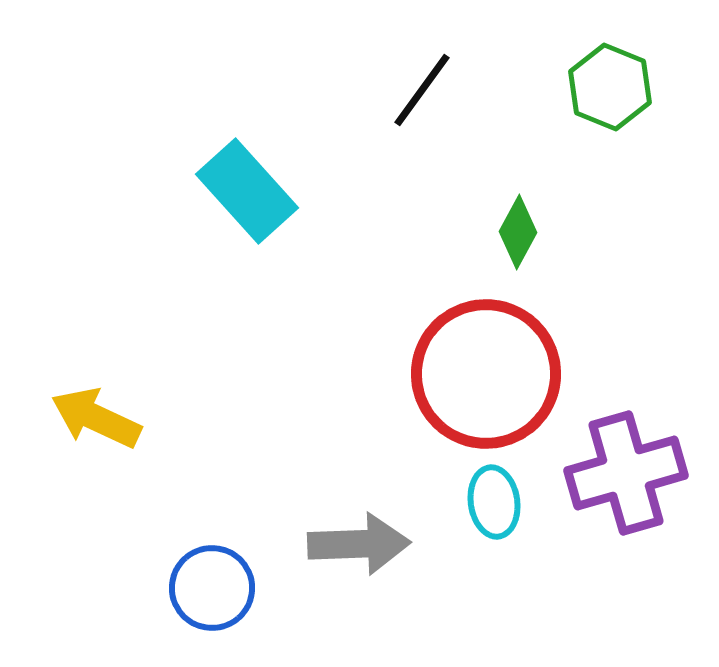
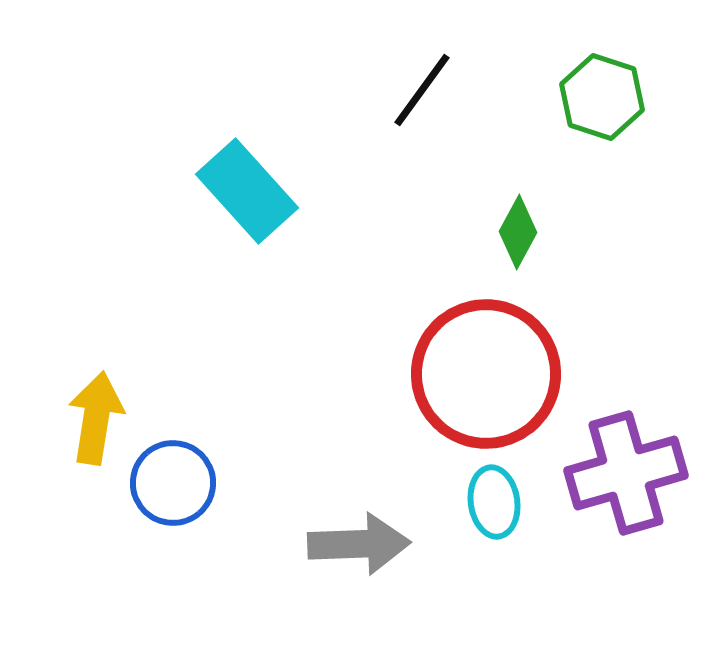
green hexagon: moved 8 px left, 10 px down; rotated 4 degrees counterclockwise
yellow arrow: rotated 74 degrees clockwise
blue circle: moved 39 px left, 105 px up
